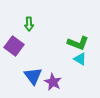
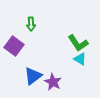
green arrow: moved 2 px right
green L-shape: rotated 35 degrees clockwise
blue triangle: rotated 30 degrees clockwise
